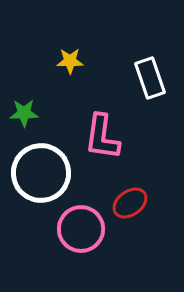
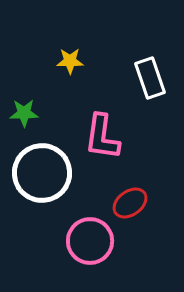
white circle: moved 1 px right
pink circle: moved 9 px right, 12 px down
